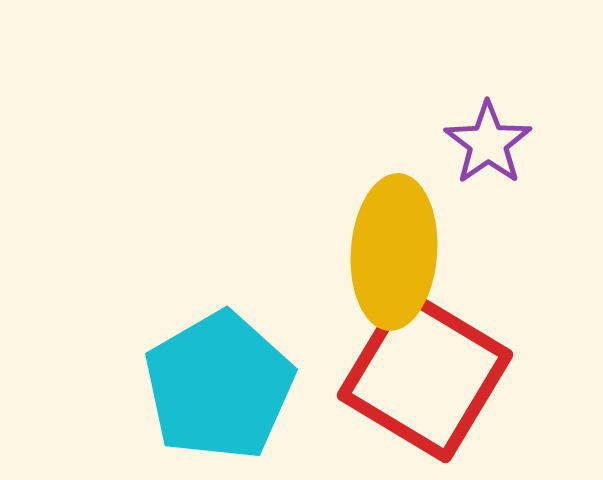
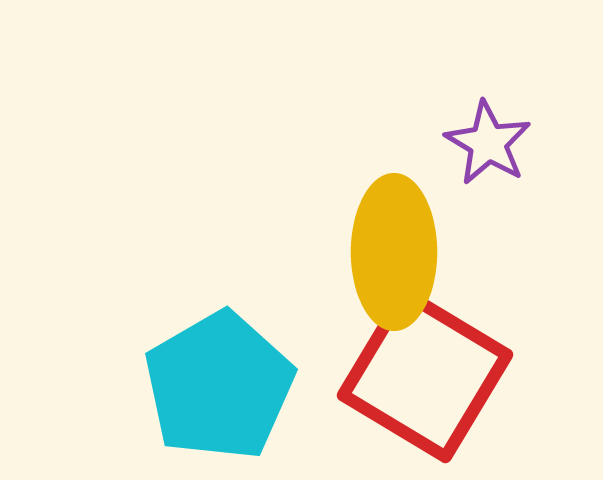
purple star: rotated 6 degrees counterclockwise
yellow ellipse: rotated 4 degrees counterclockwise
